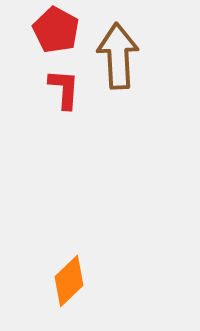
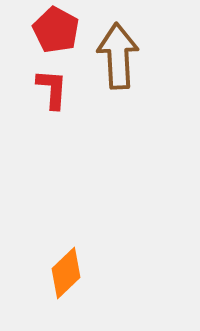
red L-shape: moved 12 px left
orange diamond: moved 3 px left, 8 px up
